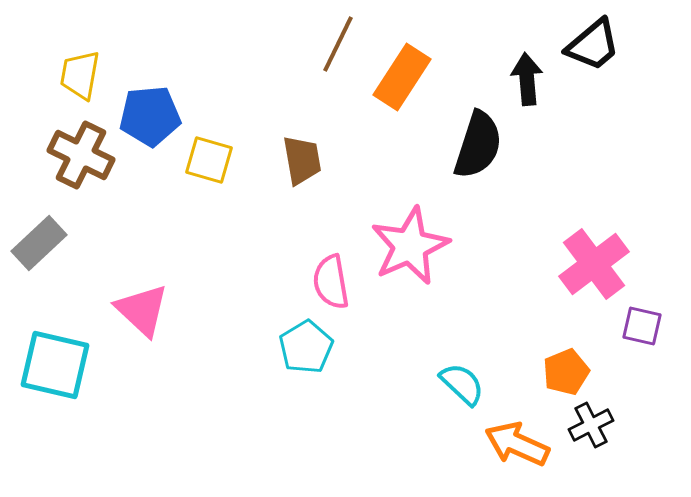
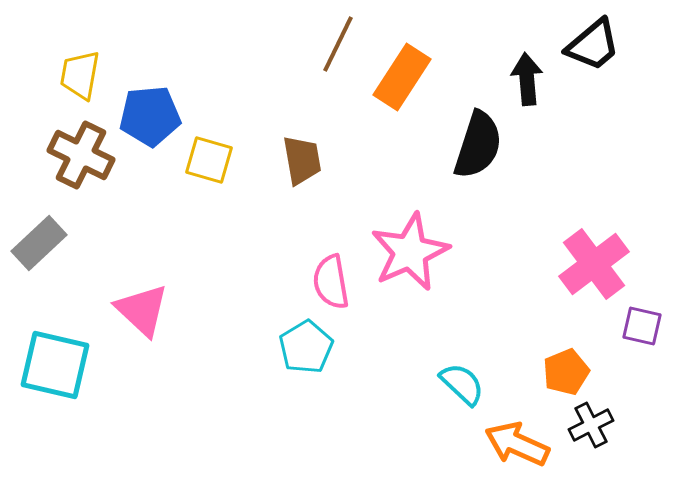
pink star: moved 6 px down
